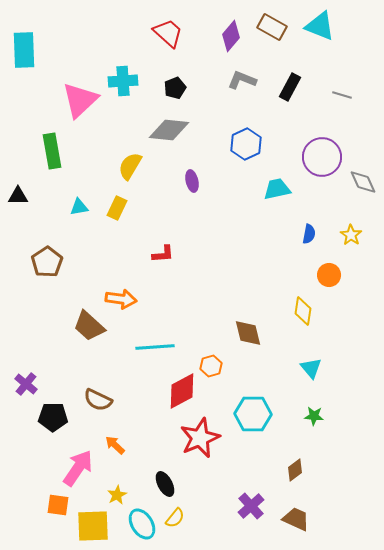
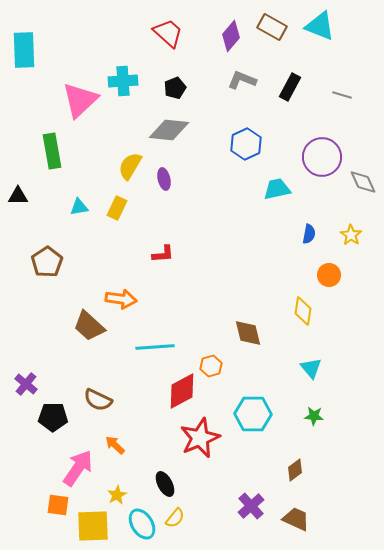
purple ellipse at (192, 181): moved 28 px left, 2 px up
